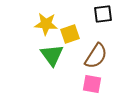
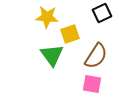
black square: moved 1 px left, 1 px up; rotated 18 degrees counterclockwise
yellow star: moved 1 px right, 7 px up
